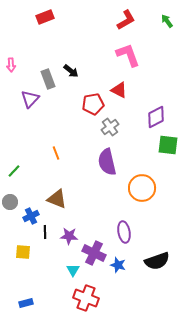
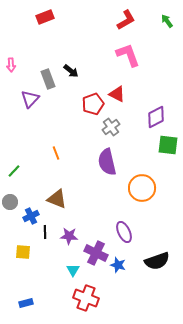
red triangle: moved 2 px left, 4 px down
red pentagon: rotated 10 degrees counterclockwise
gray cross: moved 1 px right
purple ellipse: rotated 15 degrees counterclockwise
purple cross: moved 2 px right
